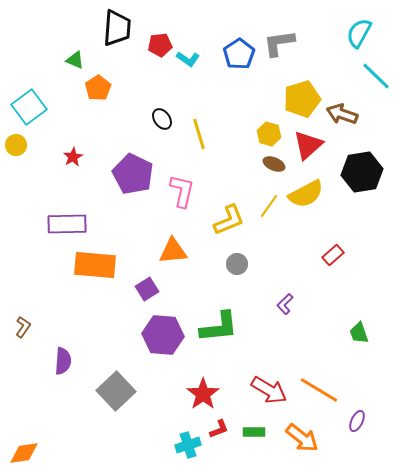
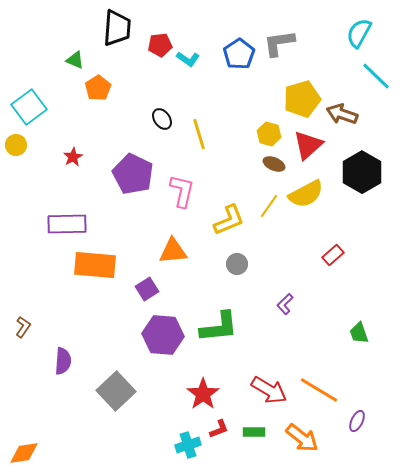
black hexagon at (362, 172): rotated 21 degrees counterclockwise
